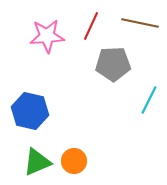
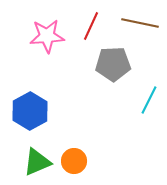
blue hexagon: rotated 18 degrees clockwise
